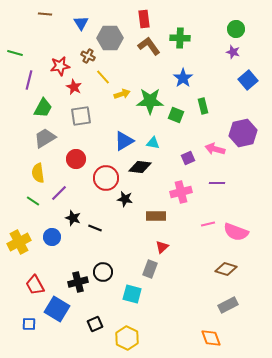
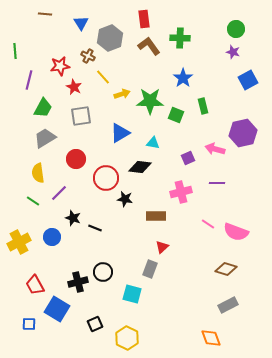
gray hexagon at (110, 38): rotated 20 degrees counterclockwise
green line at (15, 53): moved 2 px up; rotated 70 degrees clockwise
blue square at (248, 80): rotated 12 degrees clockwise
blue triangle at (124, 141): moved 4 px left, 8 px up
pink line at (208, 224): rotated 48 degrees clockwise
